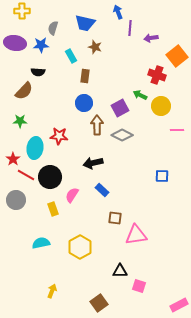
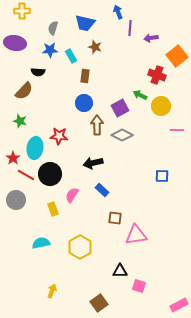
blue star at (41, 45): moved 9 px right, 5 px down
green star at (20, 121): rotated 16 degrees clockwise
red star at (13, 159): moved 1 px up
black circle at (50, 177): moved 3 px up
